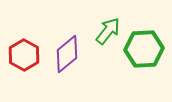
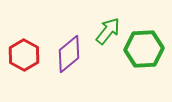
purple diamond: moved 2 px right
